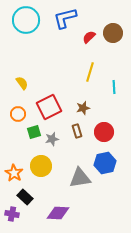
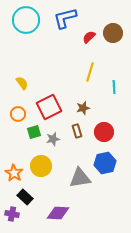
gray star: moved 1 px right
